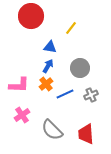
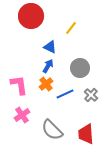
blue triangle: rotated 16 degrees clockwise
pink L-shape: rotated 100 degrees counterclockwise
gray cross: rotated 24 degrees counterclockwise
